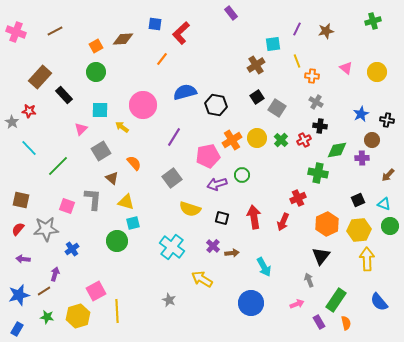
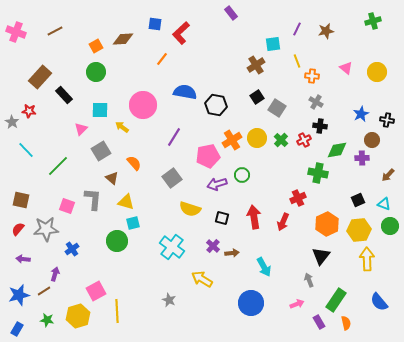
blue semicircle at (185, 92): rotated 25 degrees clockwise
cyan line at (29, 148): moved 3 px left, 2 px down
green star at (47, 317): moved 3 px down
